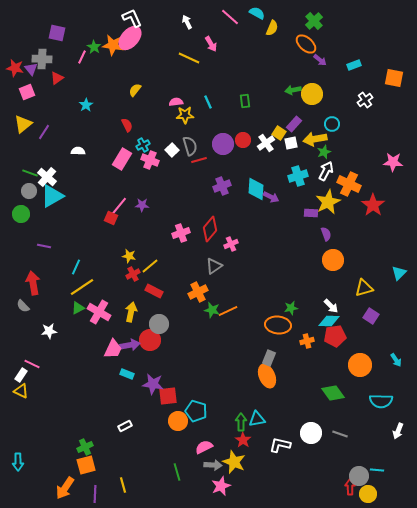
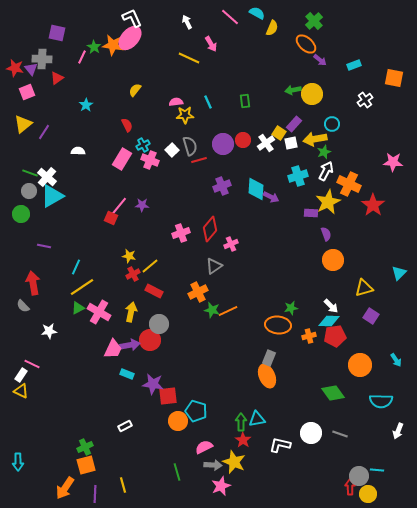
orange cross at (307, 341): moved 2 px right, 5 px up
